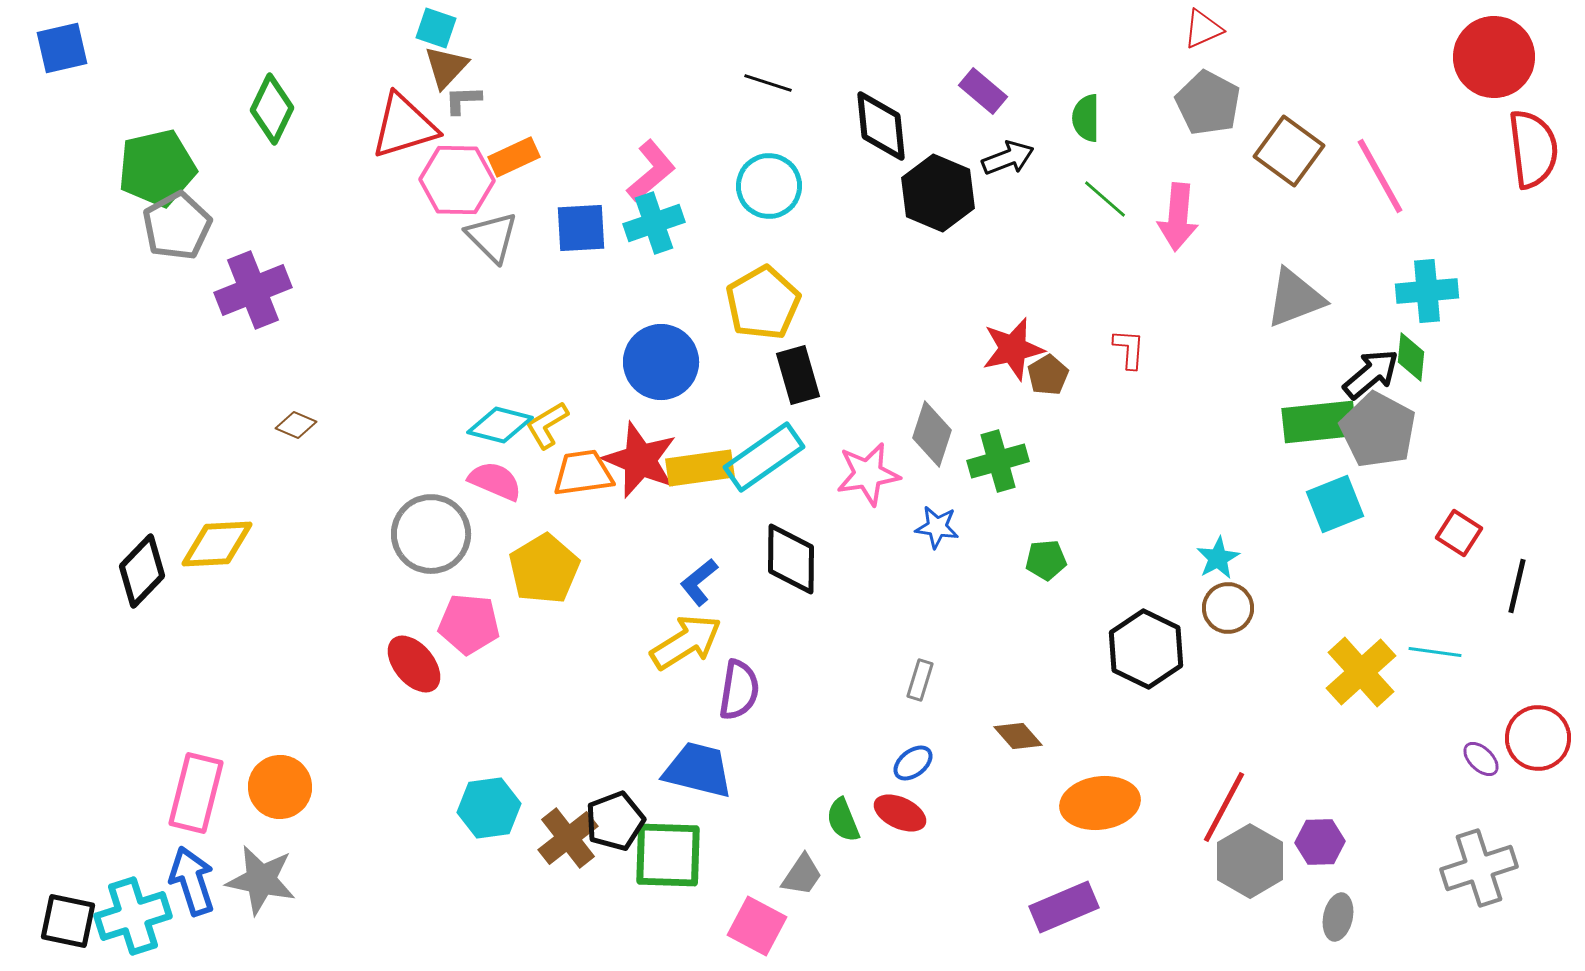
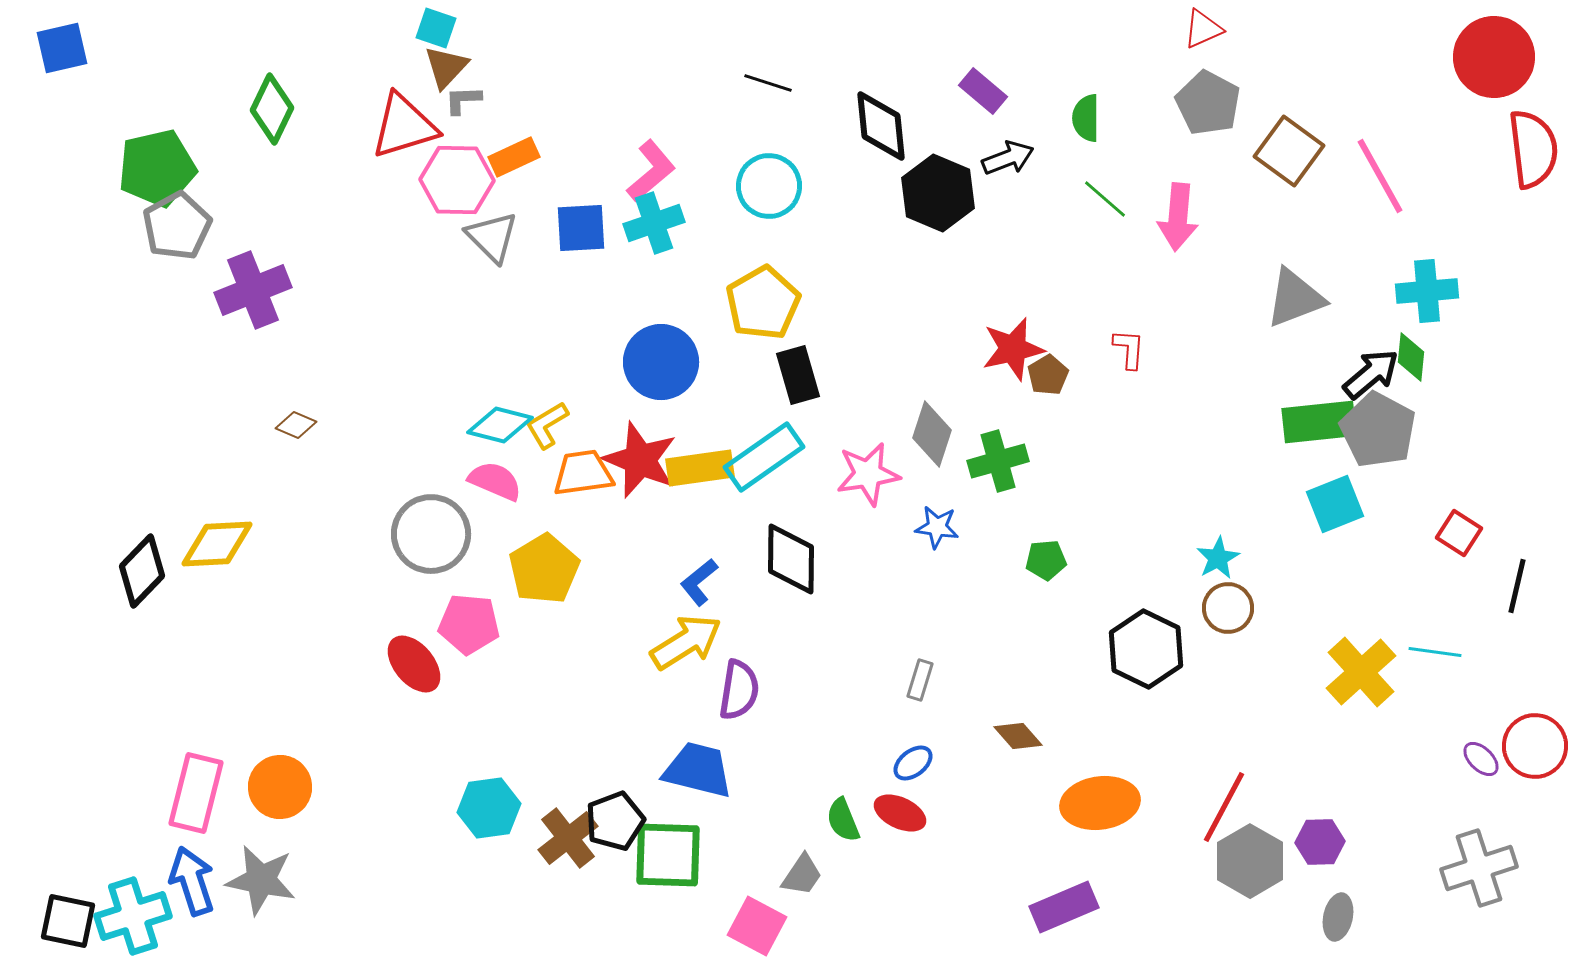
red circle at (1538, 738): moved 3 px left, 8 px down
